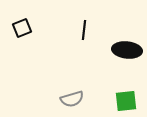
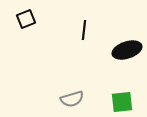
black square: moved 4 px right, 9 px up
black ellipse: rotated 24 degrees counterclockwise
green square: moved 4 px left, 1 px down
